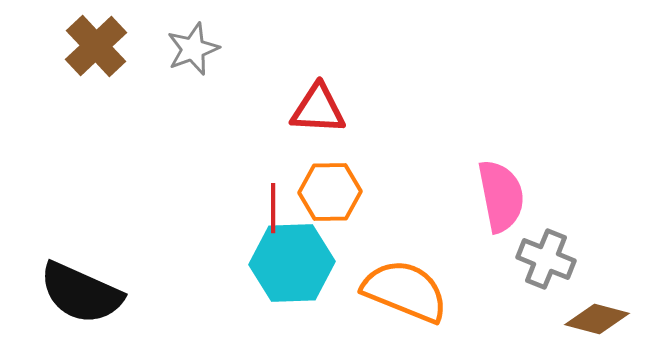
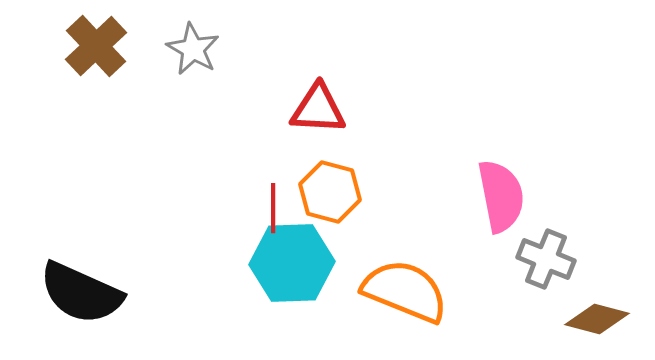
gray star: rotated 22 degrees counterclockwise
orange hexagon: rotated 16 degrees clockwise
